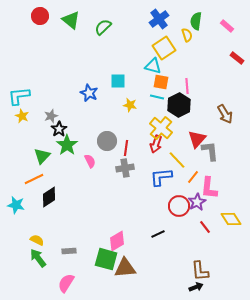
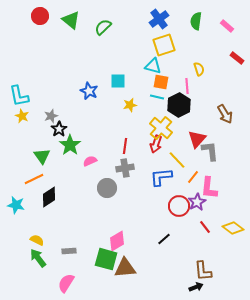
yellow semicircle at (187, 35): moved 12 px right, 34 px down
yellow square at (164, 48): moved 3 px up; rotated 15 degrees clockwise
blue star at (89, 93): moved 2 px up
cyan L-shape at (19, 96): rotated 95 degrees counterclockwise
yellow star at (130, 105): rotated 24 degrees counterclockwise
gray circle at (107, 141): moved 47 px down
green star at (67, 145): moved 3 px right
red line at (126, 148): moved 1 px left, 2 px up
green triangle at (42, 156): rotated 18 degrees counterclockwise
pink semicircle at (90, 161): rotated 88 degrees counterclockwise
yellow diamond at (231, 219): moved 2 px right, 9 px down; rotated 20 degrees counterclockwise
black line at (158, 234): moved 6 px right, 5 px down; rotated 16 degrees counterclockwise
brown L-shape at (200, 271): moved 3 px right
